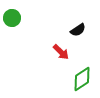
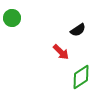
green diamond: moved 1 px left, 2 px up
